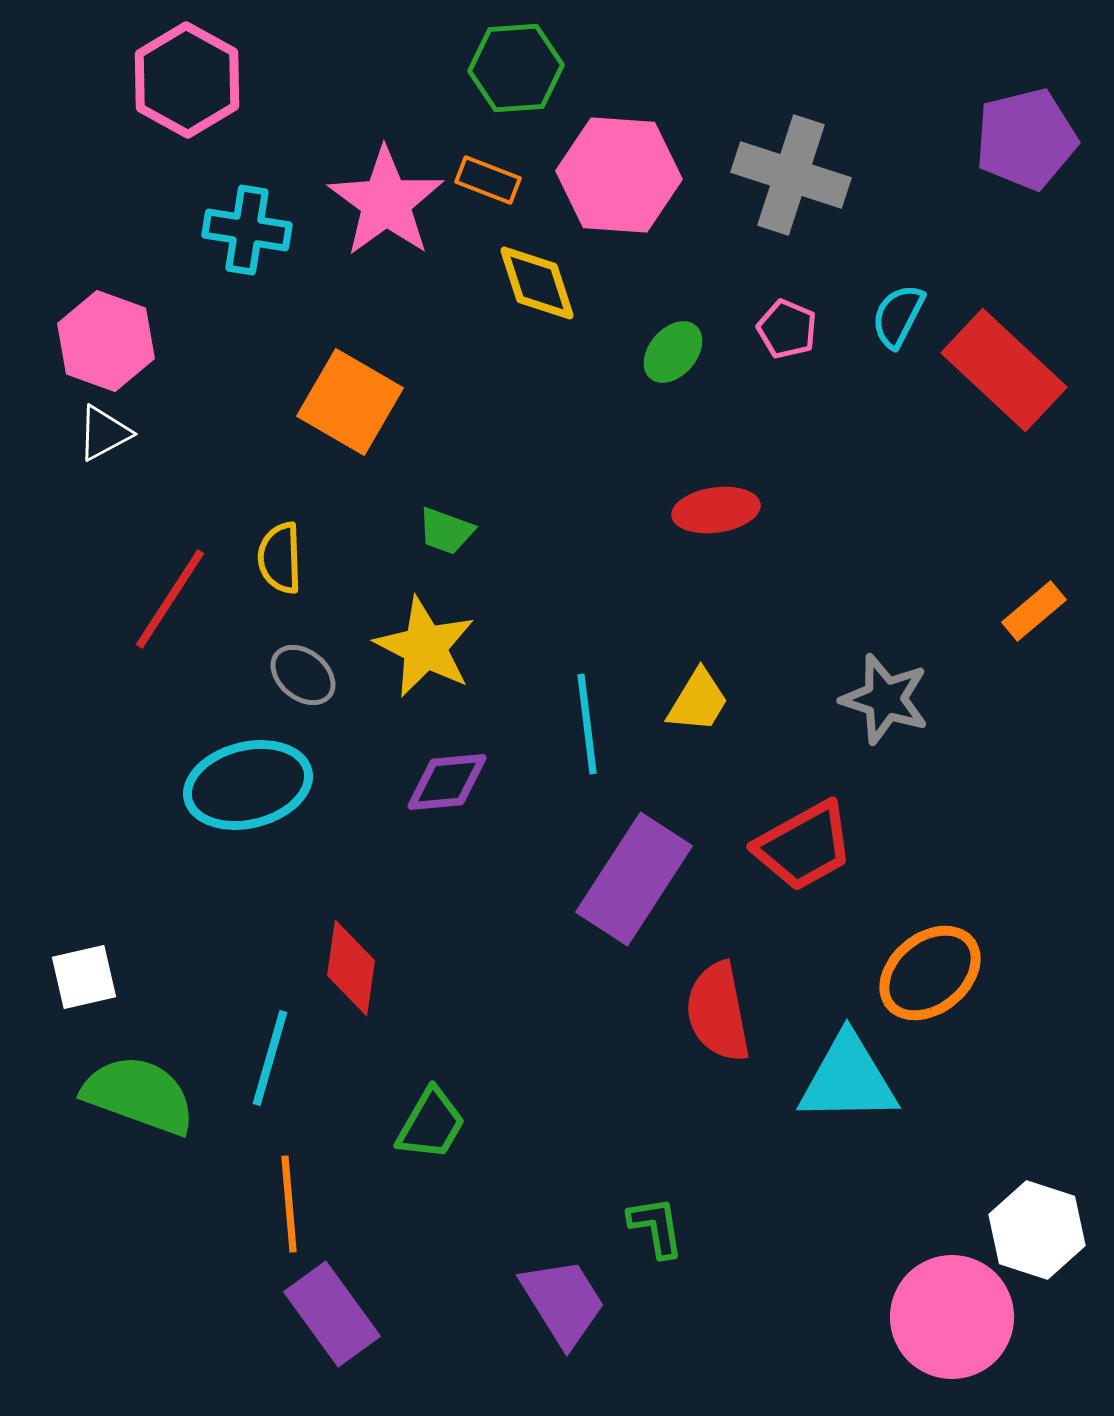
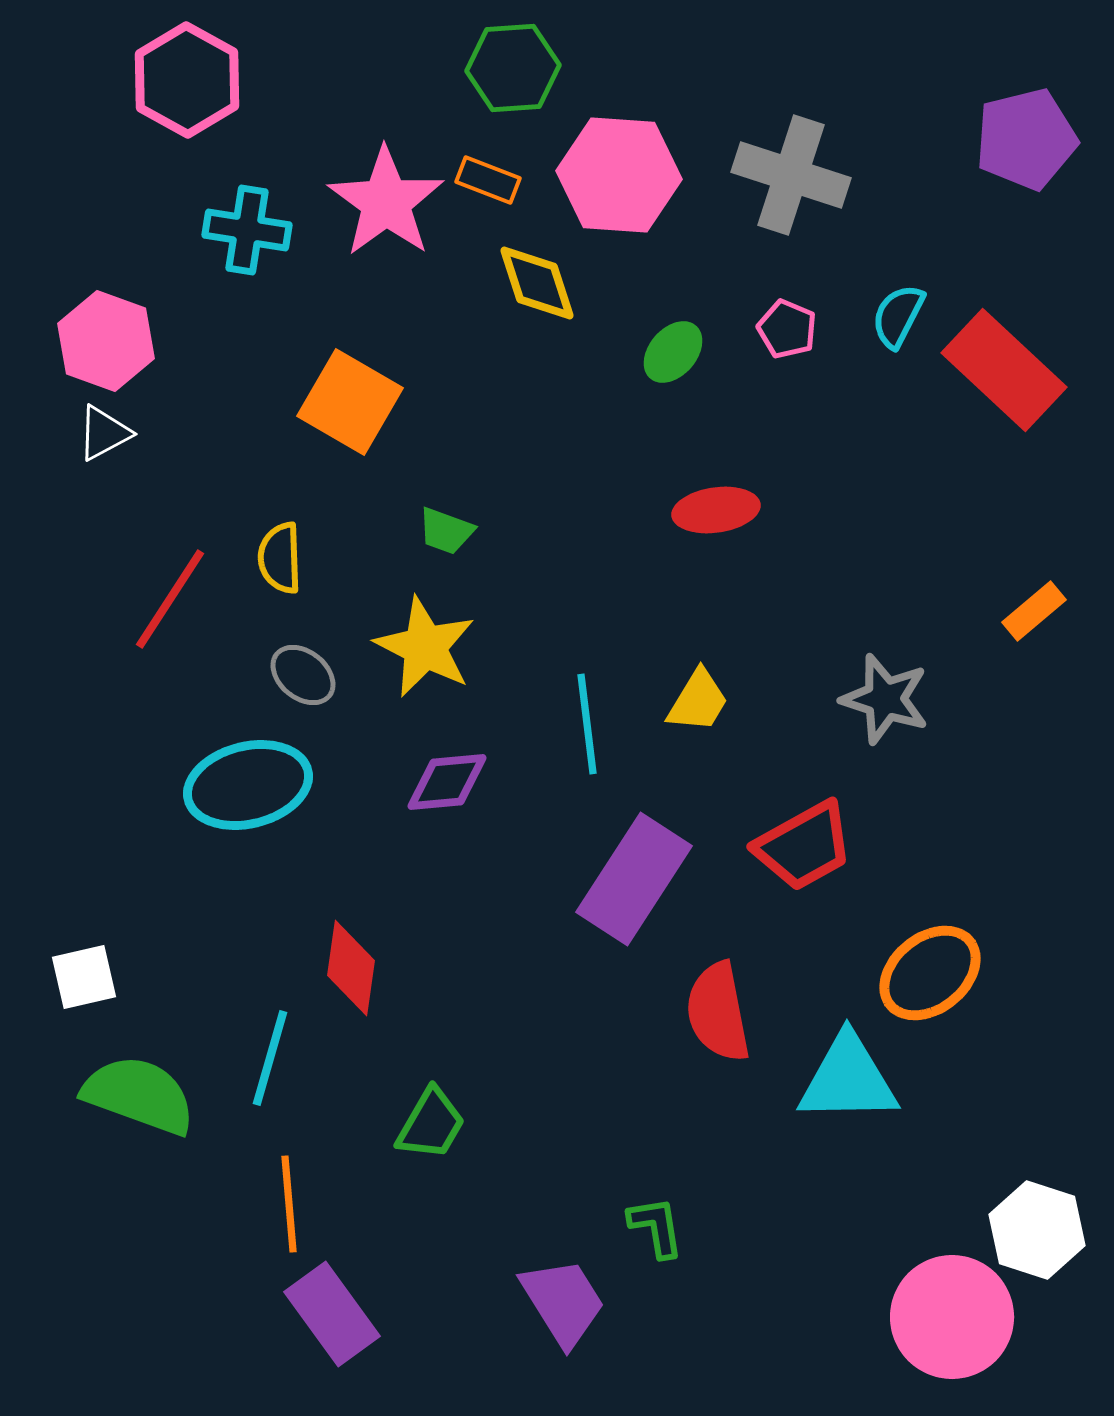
green hexagon at (516, 68): moved 3 px left
